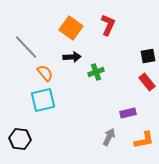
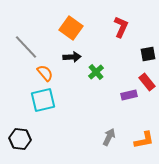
red L-shape: moved 13 px right, 2 px down
black square: moved 2 px up
green cross: rotated 21 degrees counterclockwise
purple rectangle: moved 1 px right, 18 px up
